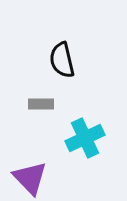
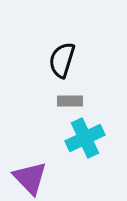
black semicircle: rotated 30 degrees clockwise
gray rectangle: moved 29 px right, 3 px up
